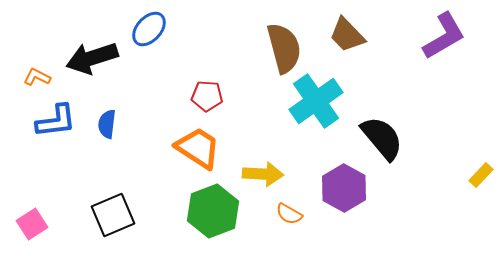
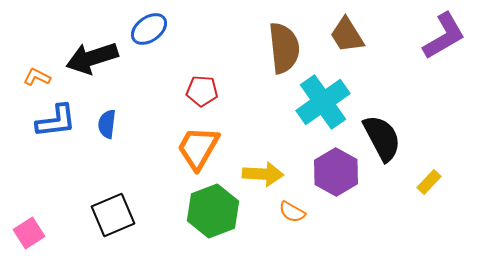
blue ellipse: rotated 12 degrees clockwise
brown trapezoid: rotated 12 degrees clockwise
brown semicircle: rotated 9 degrees clockwise
red pentagon: moved 5 px left, 5 px up
cyan cross: moved 7 px right, 1 px down
black semicircle: rotated 12 degrees clockwise
orange trapezoid: rotated 93 degrees counterclockwise
yellow rectangle: moved 52 px left, 7 px down
purple hexagon: moved 8 px left, 16 px up
orange semicircle: moved 3 px right, 2 px up
pink square: moved 3 px left, 9 px down
